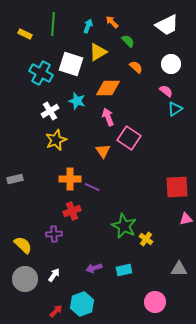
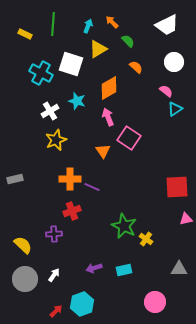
yellow triangle: moved 3 px up
white circle: moved 3 px right, 2 px up
orange diamond: moved 1 px right; rotated 30 degrees counterclockwise
